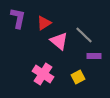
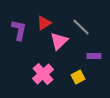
purple L-shape: moved 1 px right, 12 px down
gray line: moved 3 px left, 8 px up
pink triangle: rotated 36 degrees clockwise
pink cross: rotated 15 degrees clockwise
